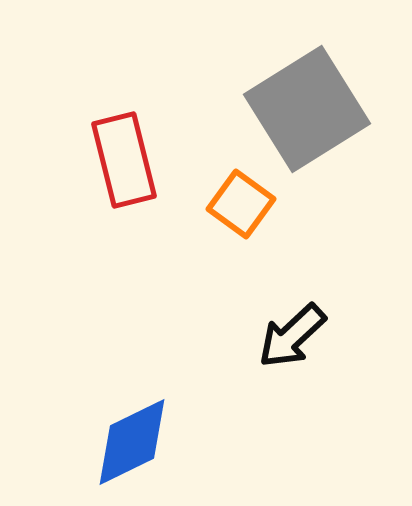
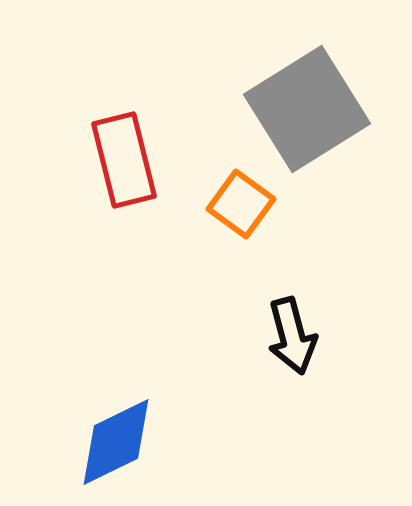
black arrow: rotated 62 degrees counterclockwise
blue diamond: moved 16 px left
